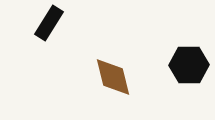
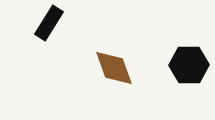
brown diamond: moved 1 px right, 9 px up; rotated 6 degrees counterclockwise
